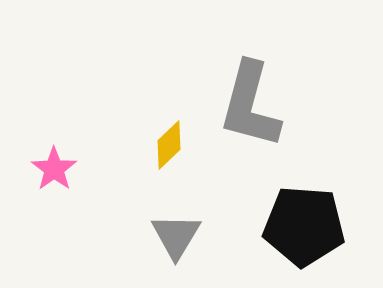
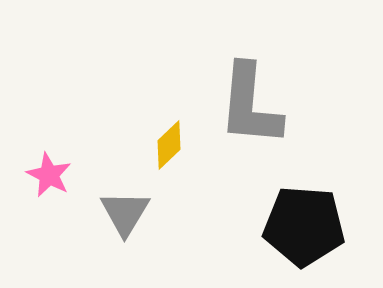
gray L-shape: rotated 10 degrees counterclockwise
pink star: moved 5 px left, 6 px down; rotated 9 degrees counterclockwise
gray triangle: moved 51 px left, 23 px up
